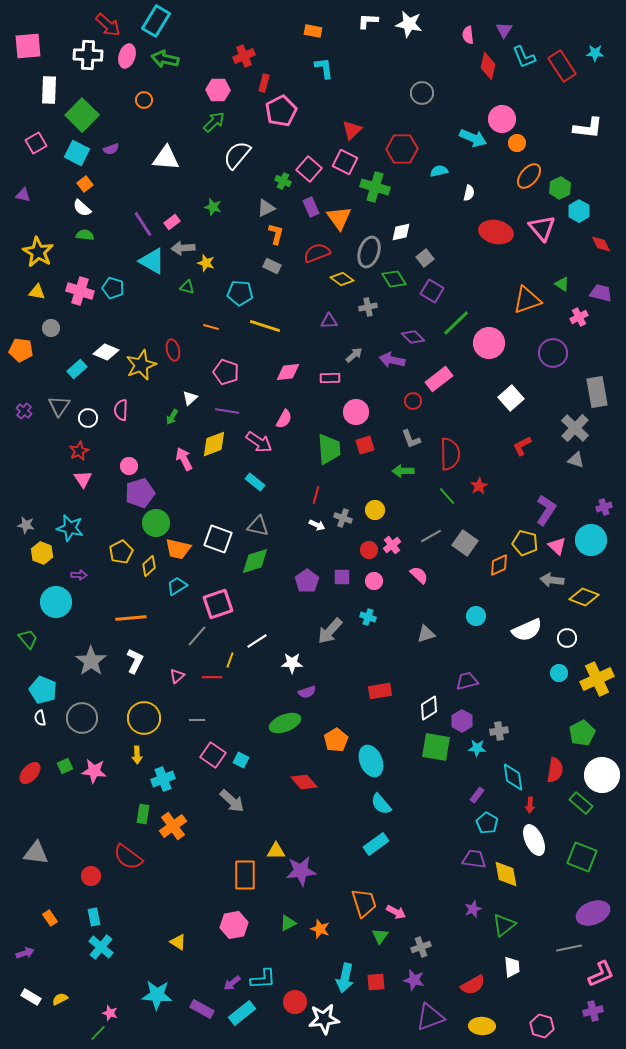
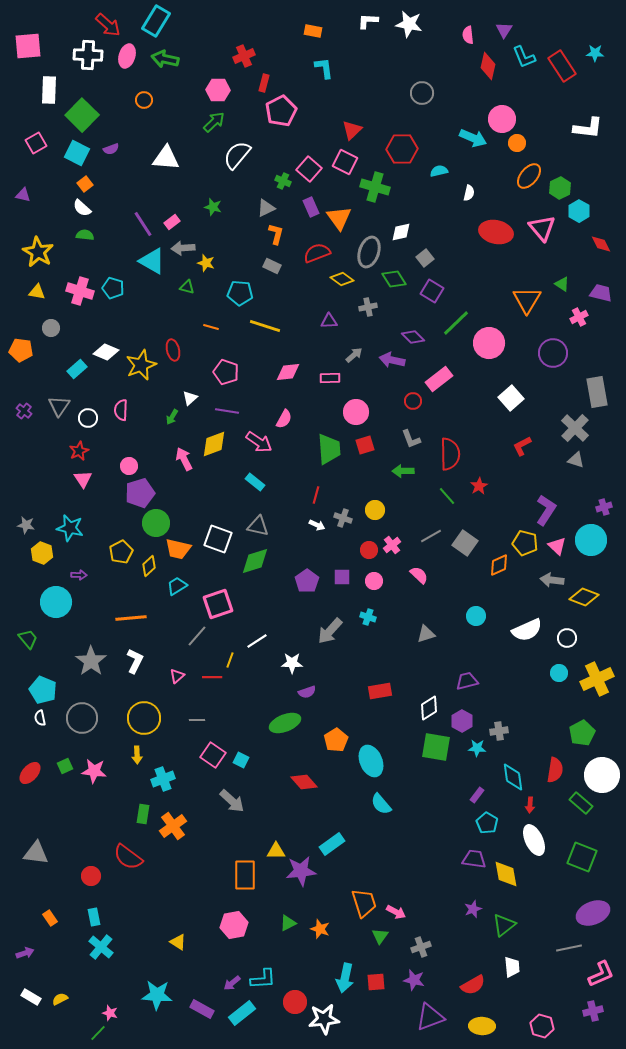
orange triangle at (527, 300): rotated 40 degrees counterclockwise
cyan rectangle at (376, 844): moved 44 px left
